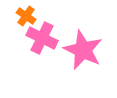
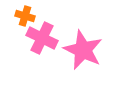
orange cross: moved 1 px left; rotated 18 degrees counterclockwise
